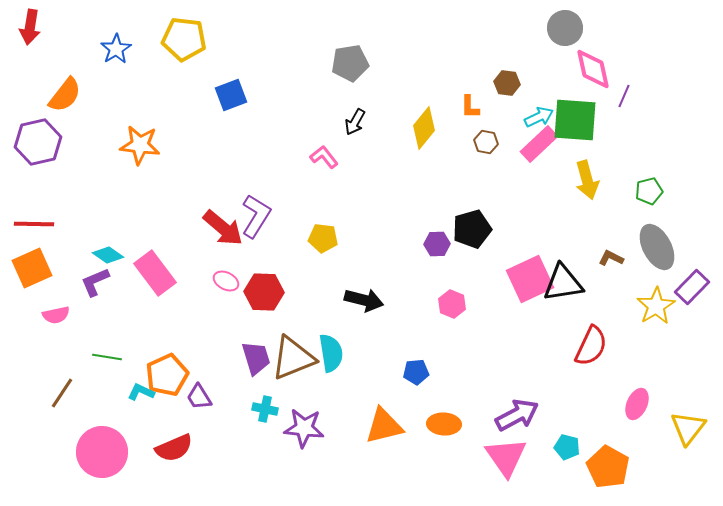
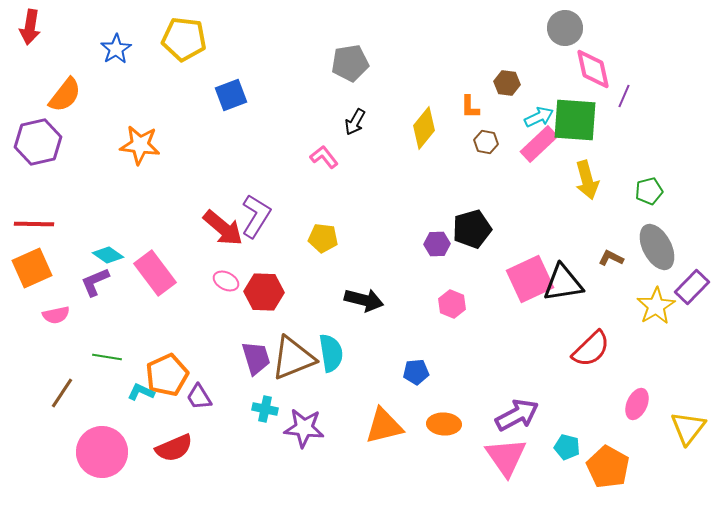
red semicircle at (591, 346): moved 3 px down; rotated 21 degrees clockwise
